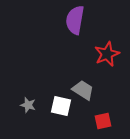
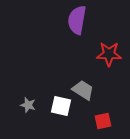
purple semicircle: moved 2 px right
red star: moved 2 px right; rotated 25 degrees clockwise
